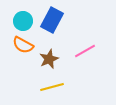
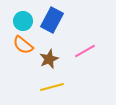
orange semicircle: rotated 10 degrees clockwise
